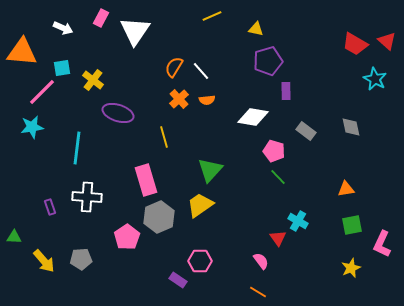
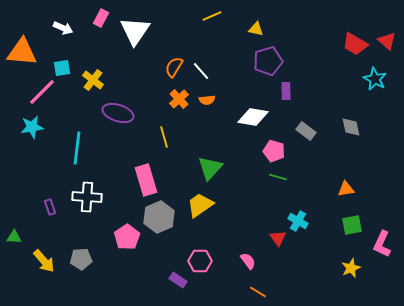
green triangle at (210, 170): moved 2 px up
green line at (278, 177): rotated 30 degrees counterclockwise
pink semicircle at (261, 261): moved 13 px left
